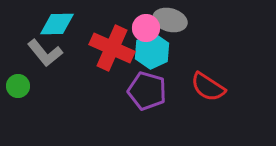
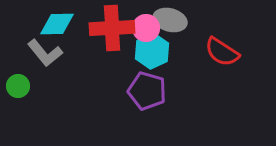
red cross: moved 20 px up; rotated 27 degrees counterclockwise
red semicircle: moved 14 px right, 35 px up
